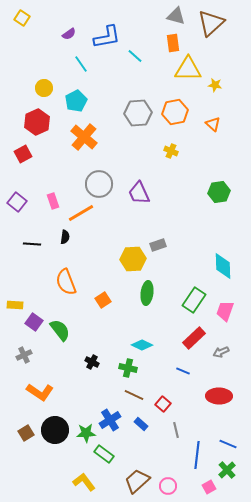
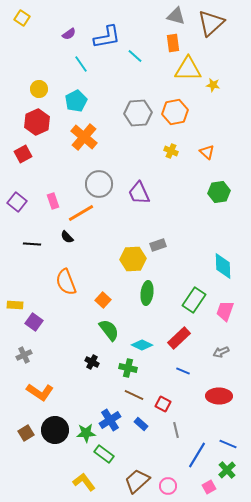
yellow star at (215, 85): moved 2 px left
yellow circle at (44, 88): moved 5 px left, 1 px down
orange triangle at (213, 124): moved 6 px left, 28 px down
black semicircle at (65, 237): moved 2 px right; rotated 128 degrees clockwise
orange square at (103, 300): rotated 14 degrees counterclockwise
green semicircle at (60, 330): moved 49 px right
red rectangle at (194, 338): moved 15 px left
red square at (163, 404): rotated 14 degrees counterclockwise
blue line at (197, 455): rotated 24 degrees clockwise
